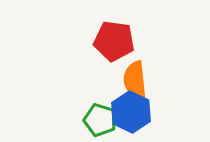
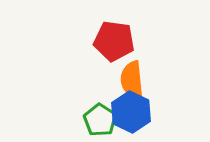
orange semicircle: moved 3 px left
green pentagon: rotated 16 degrees clockwise
